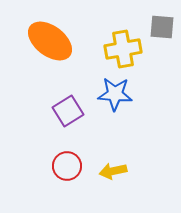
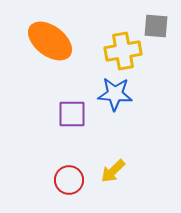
gray square: moved 6 px left, 1 px up
yellow cross: moved 2 px down
purple square: moved 4 px right, 3 px down; rotated 32 degrees clockwise
red circle: moved 2 px right, 14 px down
yellow arrow: rotated 32 degrees counterclockwise
